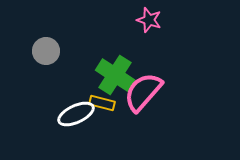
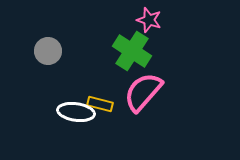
gray circle: moved 2 px right
green cross: moved 17 px right, 24 px up
yellow rectangle: moved 2 px left, 1 px down
white ellipse: moved 2 px up; rotated 33 degrees clockwise
